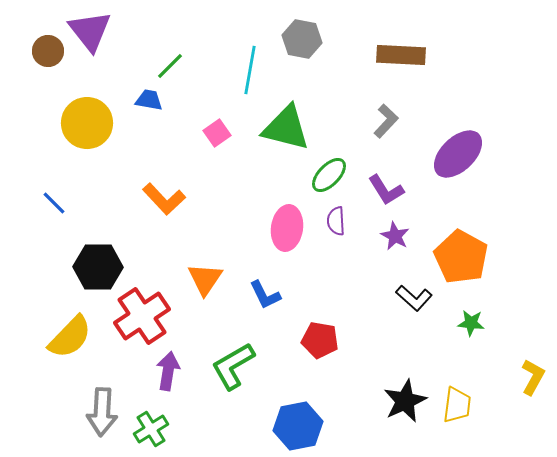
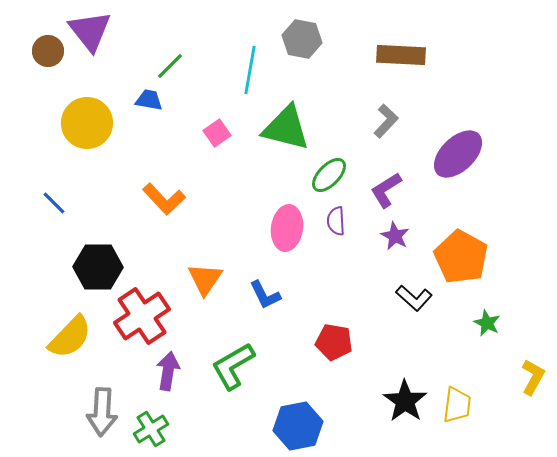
purple L-shape: rotated 90 degrees clockwise
green star: moved 16 px right; rotated 20 degrees clockwise
red pentagon: moved 14 px right, 2 px down
black star: rotated 12 degrees counterclockwise
